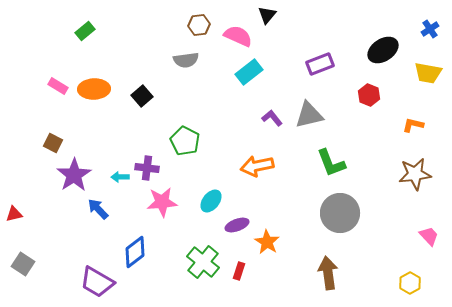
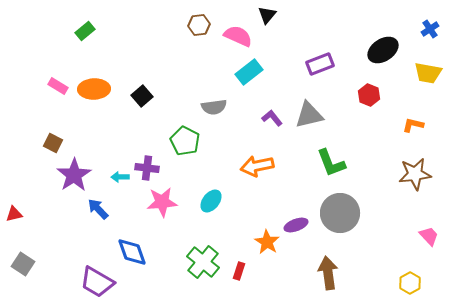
gray semicircle: moved 28 px right, 47 px down
purple ellipse: moved 59 px right
blue diamond: moved 3 px left; rotated 72 degrees counterclockwise
